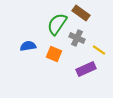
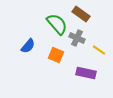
brown rectangle: moved 1 px down
green semicircle: rotated 105 degrees clockwise
blue semicircle: rotated 140 degrees clockwise
orange square: moved 2 px right, 1 px down
purple rectangle: moved 4 px down; rotated 36 degrees clockwise
